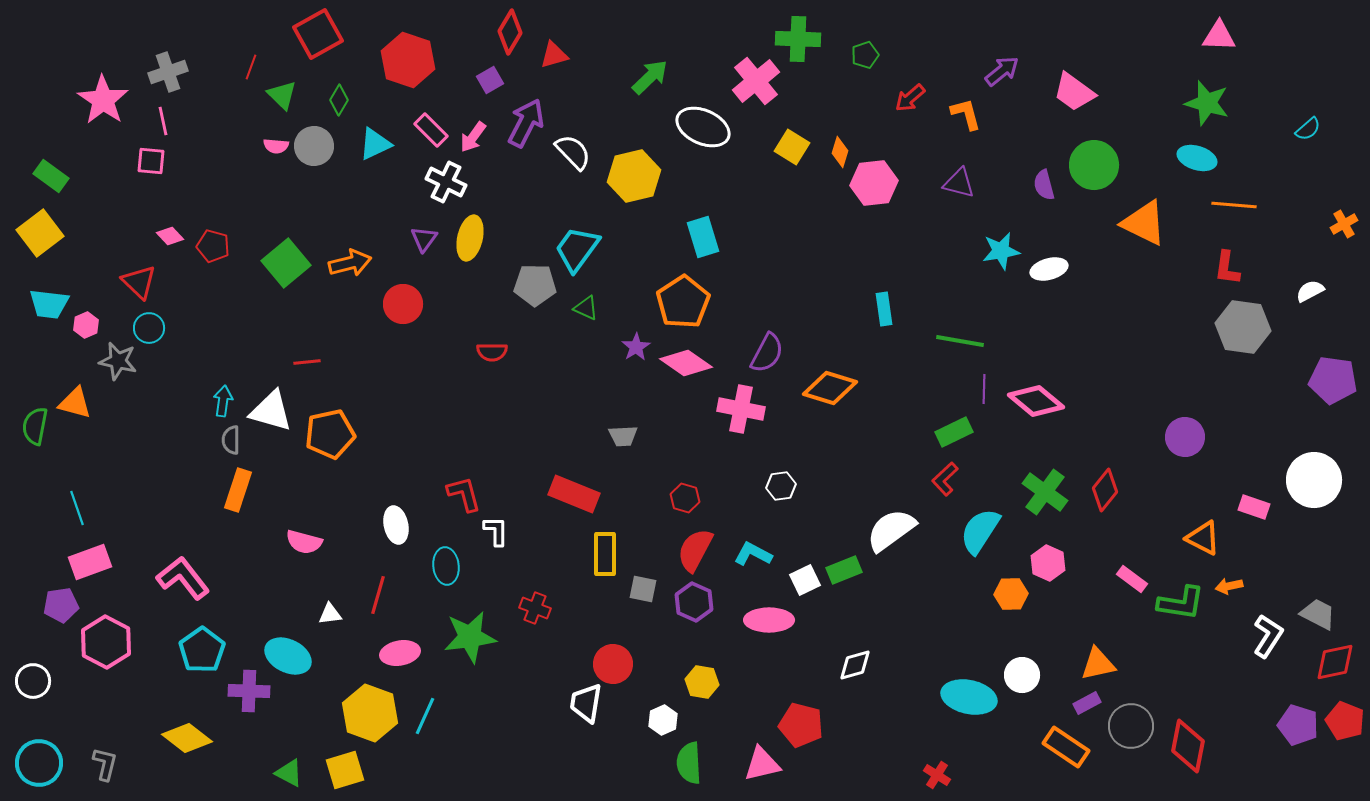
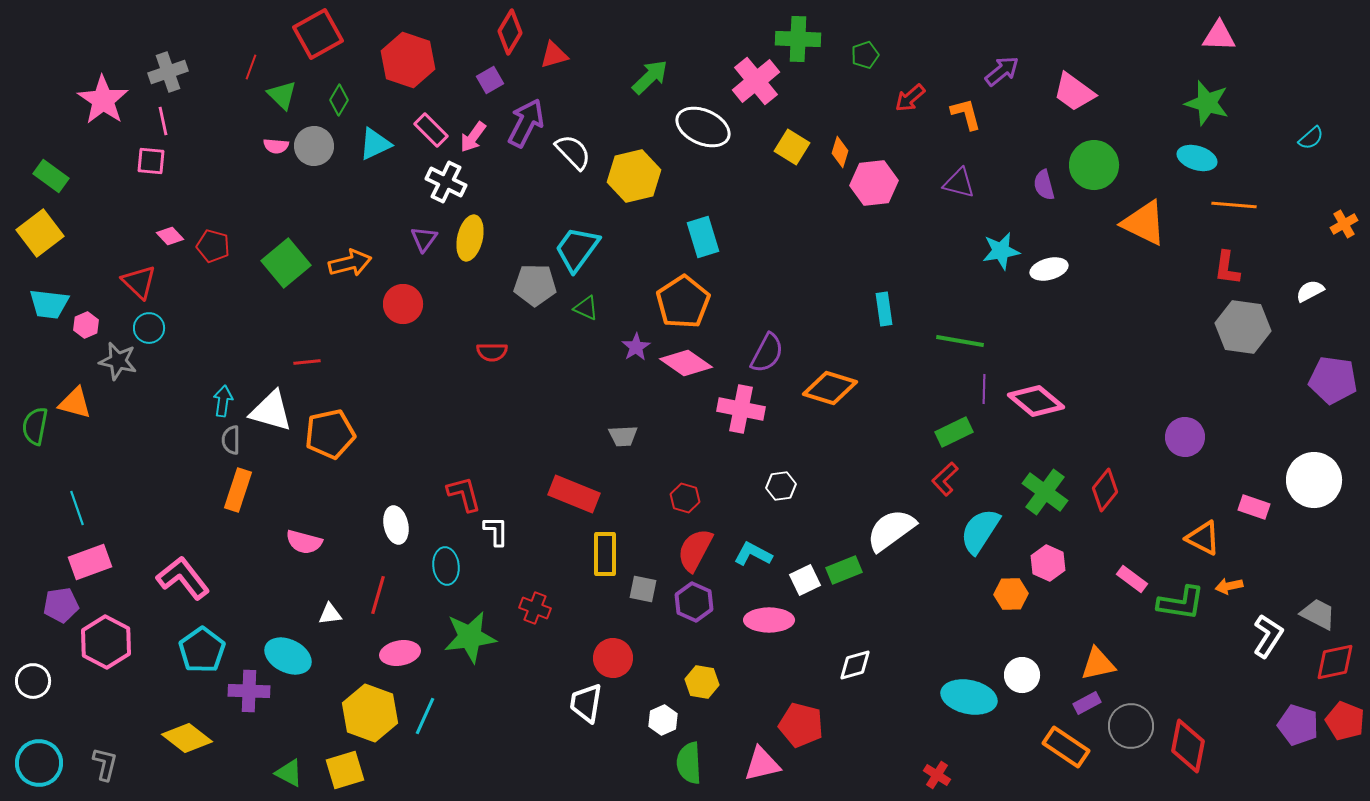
cyan semicircle at (1308, 129): moved 3 px right, 9 px down
red circle at (613, 664): moved 6 px up
